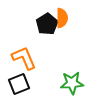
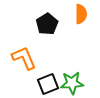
orange semicircle: moved 19 px right, 4 px up
black square: moved 29 px right
